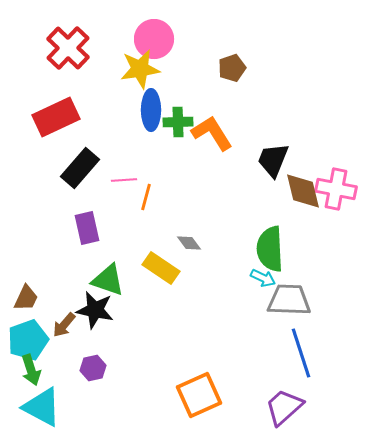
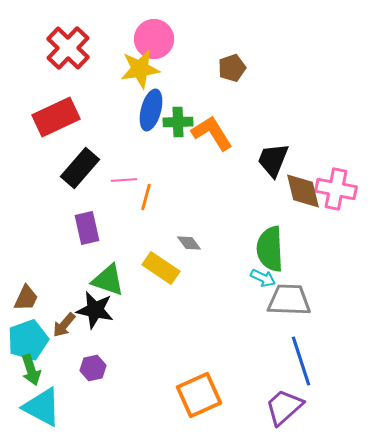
blue ellipse: rotated 15 degrees clockwise
blue line: moved 8 px down
